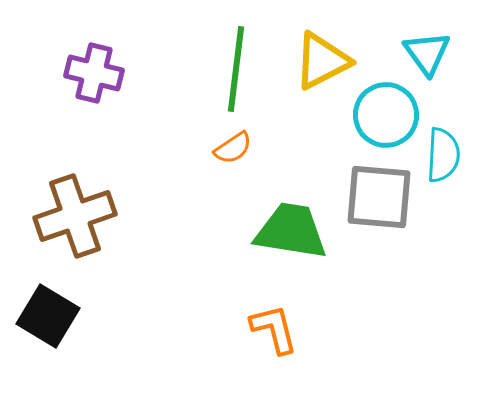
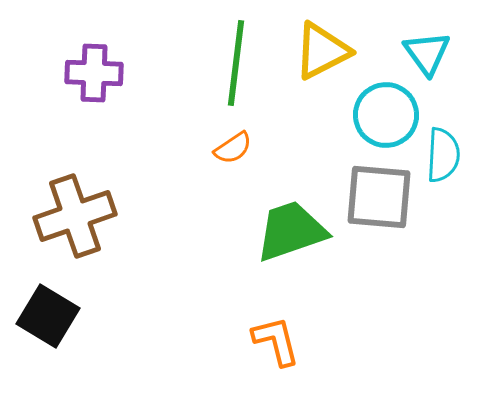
yellow triangle: moved 10 px up
green line: moved 6 px up
purple cross: rotated 12 degrees counterclockwise
green trapezoid: rotated 28 degrees counterclockwise
orange L-shape: moved 2 px right, 12 px down
